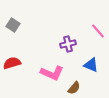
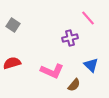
pink line: moved 10 px left, 13 px up
purple cross: moved 2 px right, 6 px up
blue triangle: rotated 21 degrees clockwise
pink L-shape: moved 2 px up
brown semicircle: moved 3 px up
